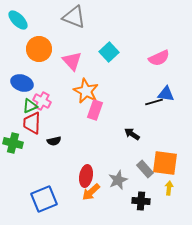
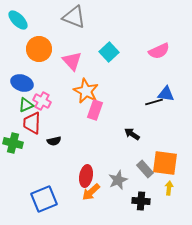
pink semicircle: moved 7 px up
green triangle: moved 4 px left, 1 px up
